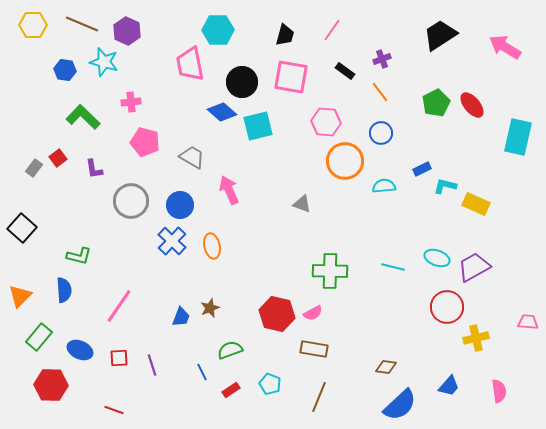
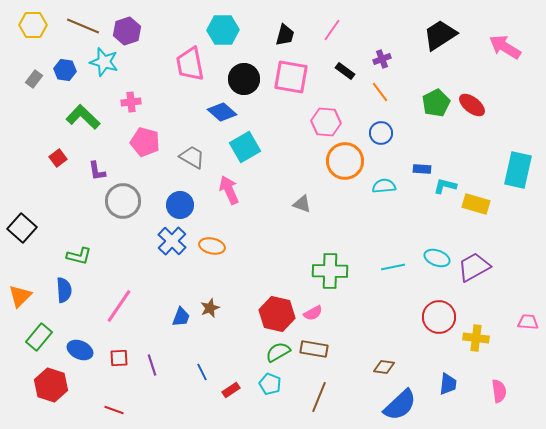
brown line at (82, 24): moved 1 px right, 2 px down
cyan hexagon at (218, 30): moved 5 px right
purple hexagon at (127, 31): rotated 16 degrees clockwise
black circle at (242, 82): moved 2 px right, 3 px up
red ellipse at (472, 105): rotated 12 degrees counterclockwise
cyan square at (258, 126): moved 13 px left, 21 px down; rotated 16 degrees counterclockwise
cyan rectangle at (518, 137): moved 33 px down
gray rectangle at (34, 168): moved 89 px up
purple L-shape at (94, 169): moved 3 px right, 2 px down
blue rectangle at (422, 169): rotated 30 degrees clockwise
gray circle at (131, 201): moved 8 px left
yellow rectangle at (476, 204): rotated 8 degrees counterclockwise
orange ellipse at (212, 246): rotated 65 degrees counterclockwise
cyan line at (393, 267): rotated 25 degrees counterclockwise
red circle at (447, 307): moved 8 px left, 10 px down
yellow cross at (476, 338): rotated 20 degrees clockwise
green semicircle at (230, 350): moved 48 px right, 2 px down; rotated 10 degrees counterclockwise
brown diamond at (386, 367): moved 2 px left
red hexagon at (51, 385): rotated 16 degrees clockwise
blue trapezoid at (449, 386): moved 1 px left, 2 px up; rotated 35 degrees counterclockwise
